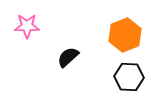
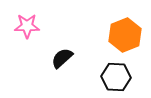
black semicircle: moved 6 px left, 1 px down
black hexagon: moved 13 px left
